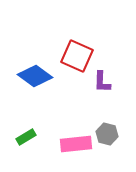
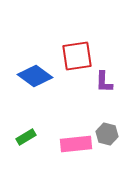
red square: rotated 32 degrees counterclockwise
purple L-shape: moved 2 px right
